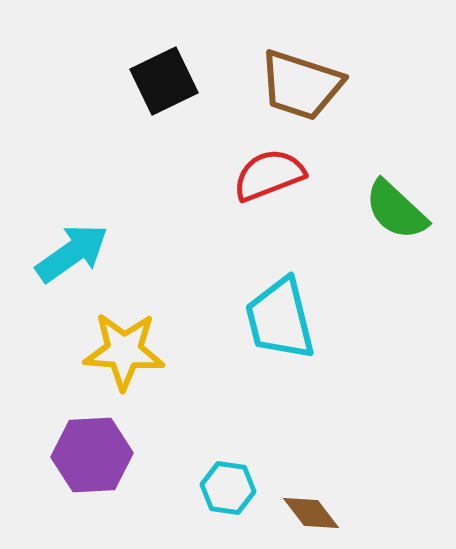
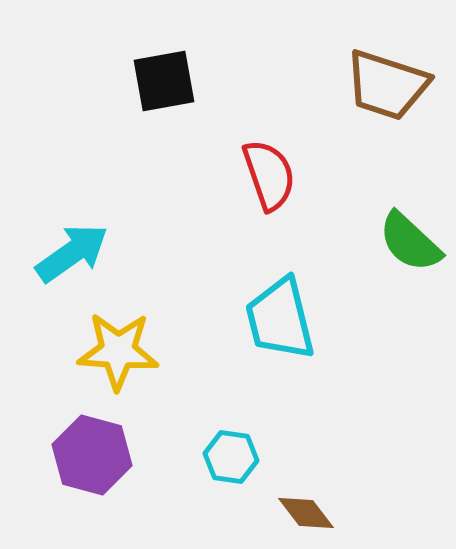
black square: rotated 16 degrees clockwise
brown trapezoid: moved 86 px right
red semicircle: rotated 92 degrees clockwise
green semicircle: moved 14 px right, 32 px down
yellow star: moved 6 px left
purple hexagon: rotated 18 degrees clockwise
cyan hexagon: moved 3 px right, 31 px up
brown diamond: moved 5 px left
